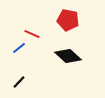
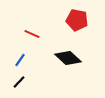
red pentagon: moved 9 px right
blue line: moved 1 px right, 12 px down; rotated 16 degrees counterclockwise
black diamond: moved 2 px down
